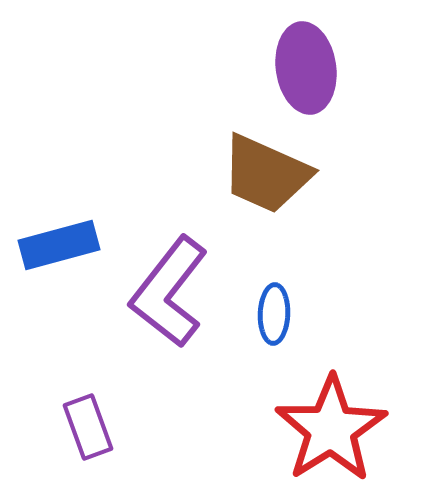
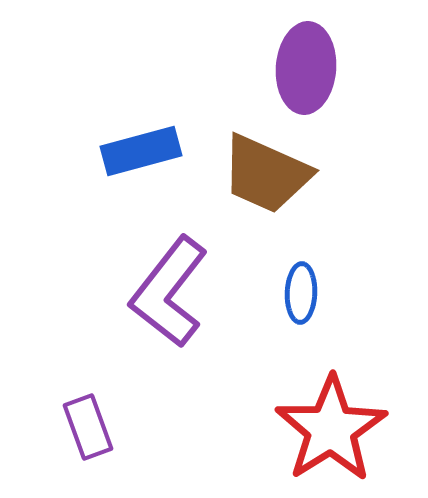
purple ellipse: rotated 12 degrees clockwise
blue rectangle: moved 82 px right, 94 px up
blue ellipse: moved 27 px right, 21 px up
